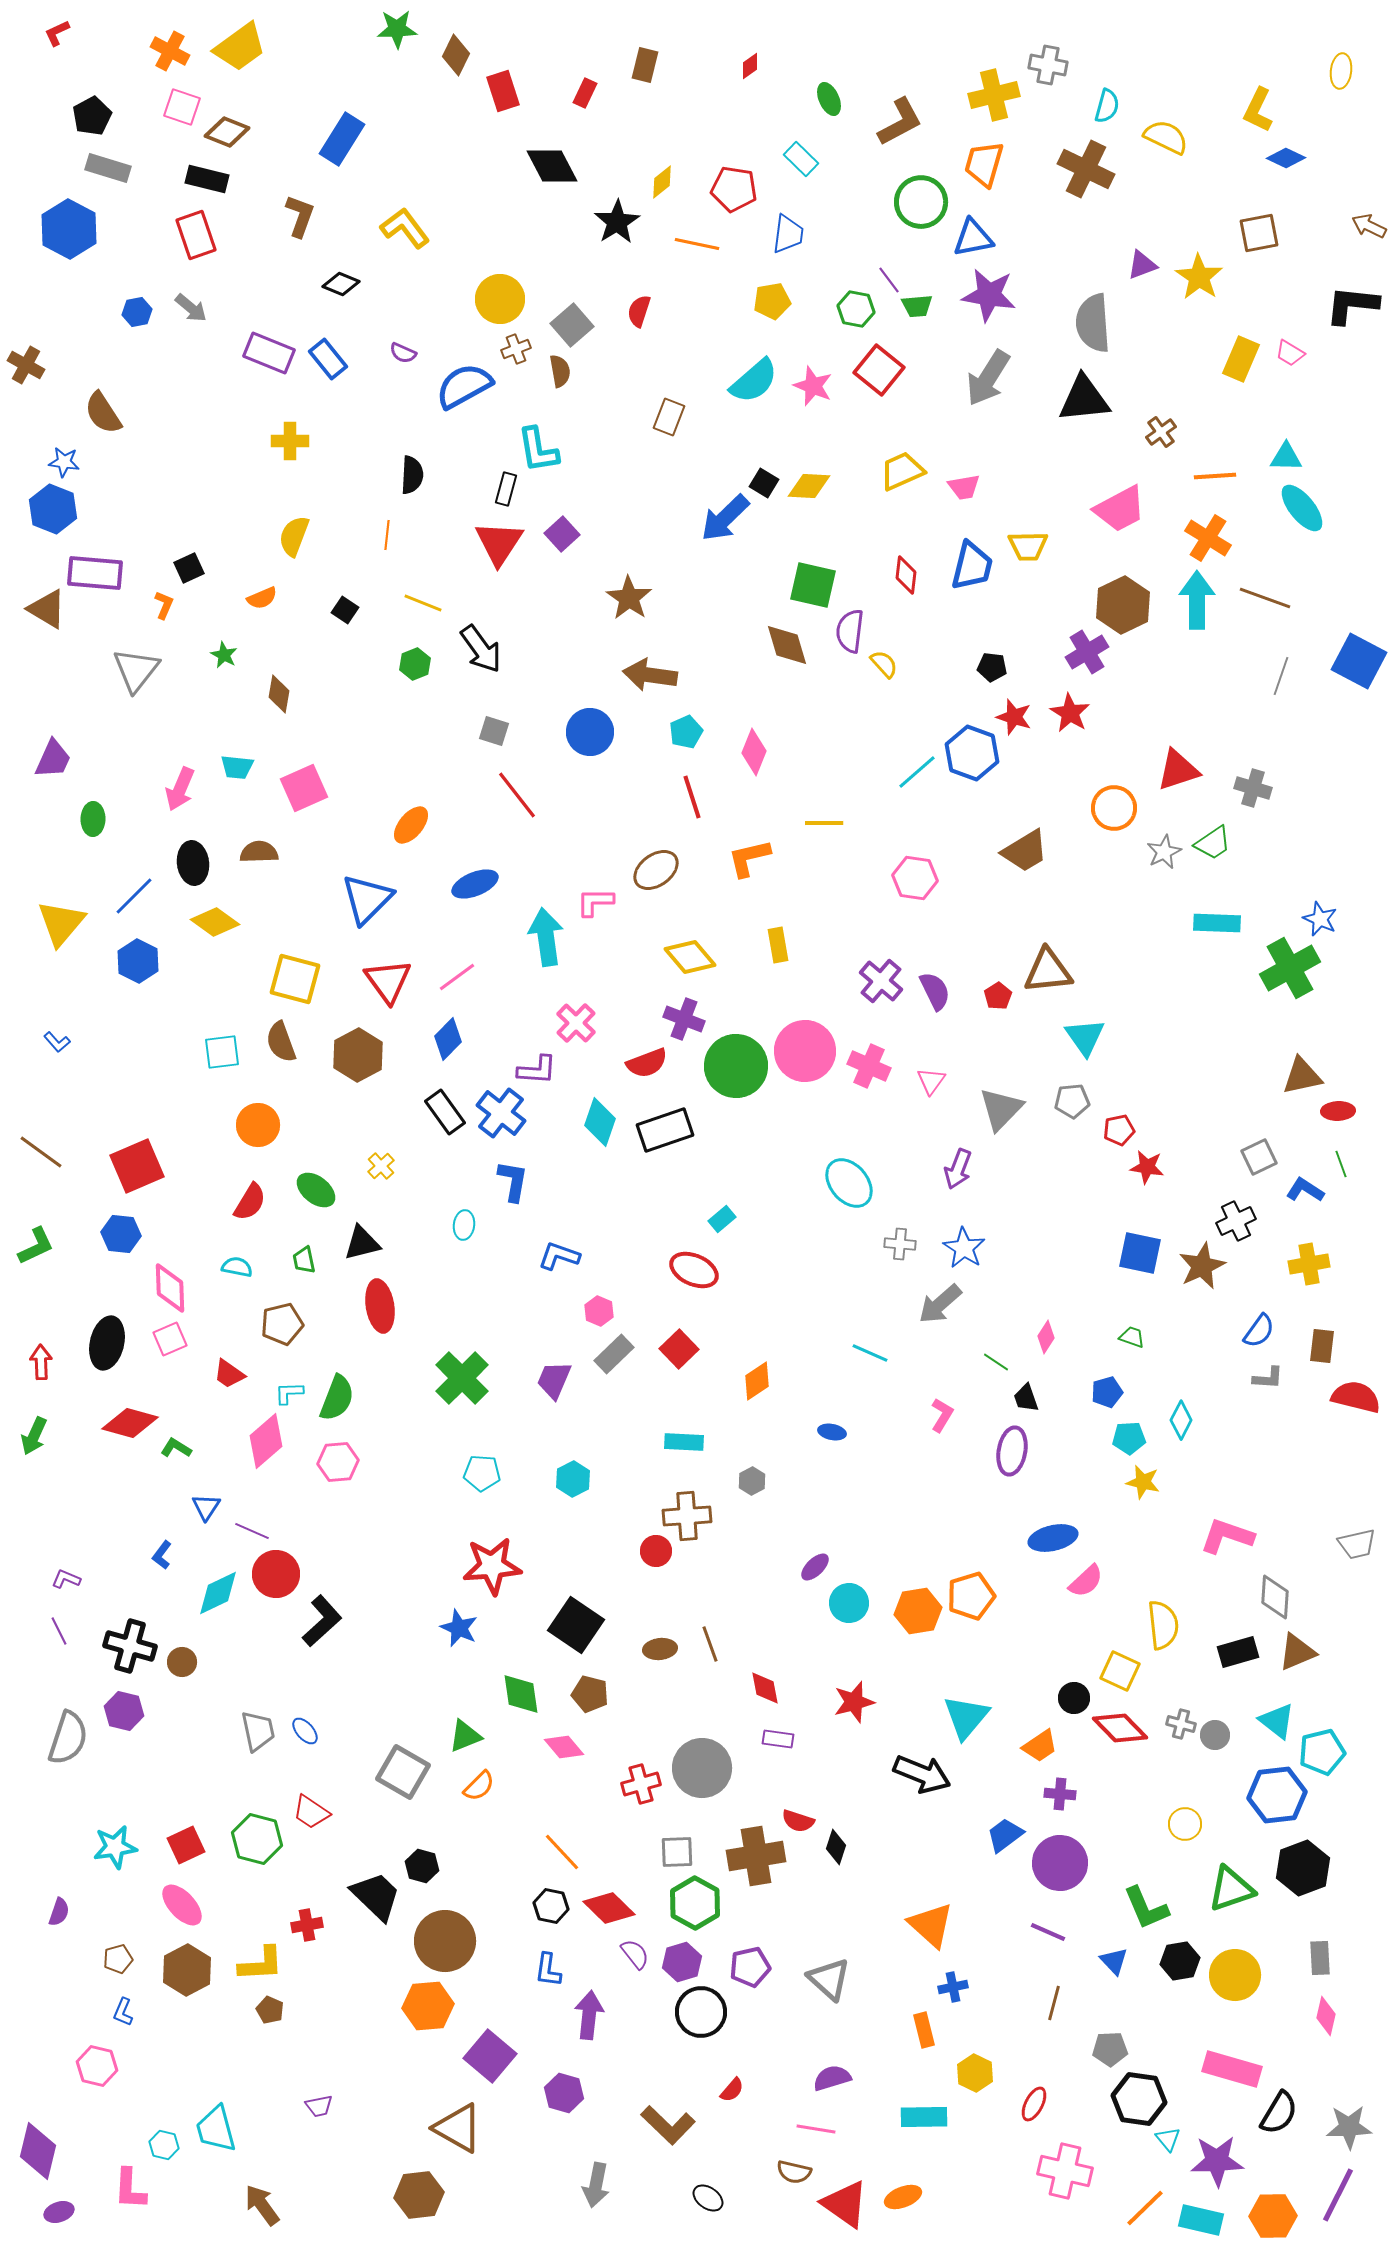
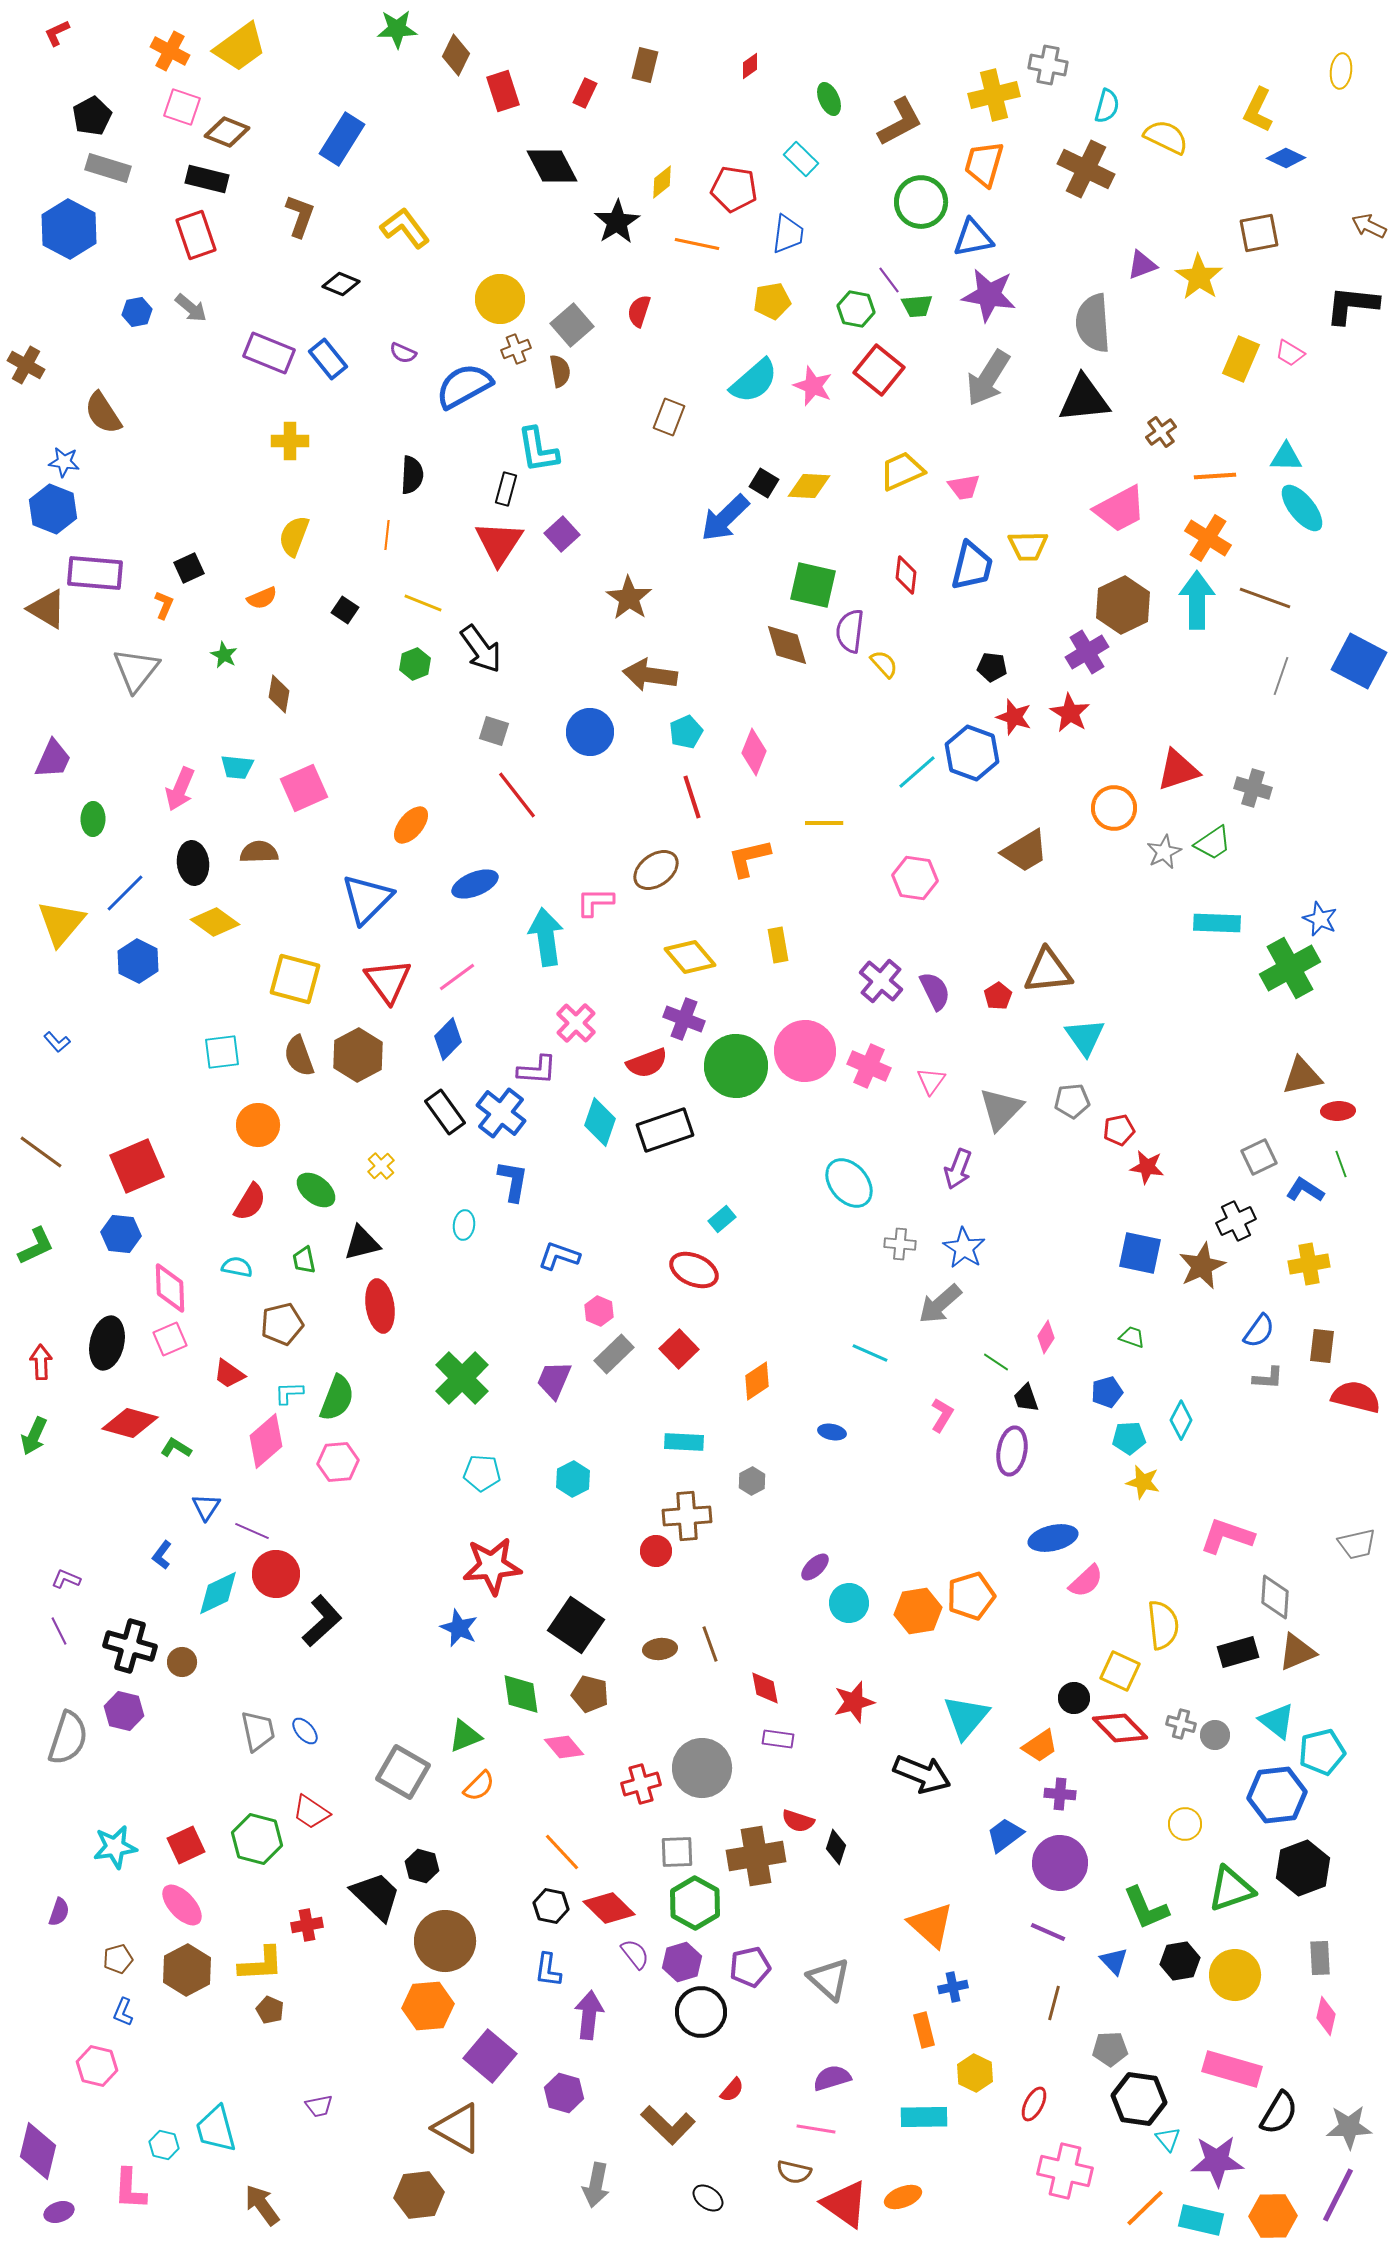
blue line at (134, 896): moved 9 px left, 3 px up
brown semicircle at (281, 1042): moved 18 px right, 14 px down
